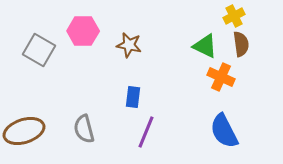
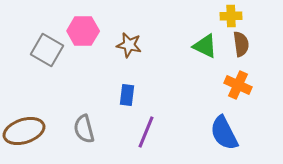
yellow cross: moved 3 px left; rotated 25 degrees clockwise
gray square: moved 8 px right
orange cross: moved 17 px right, 8 px down
blue rectangle: moved 6 px left, 2 px up
blue semicircle: moved 2 px down
